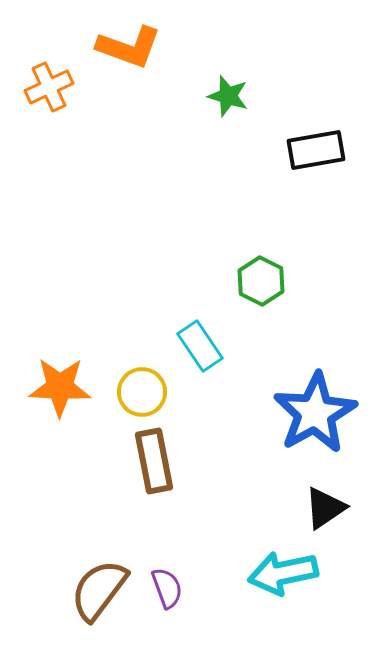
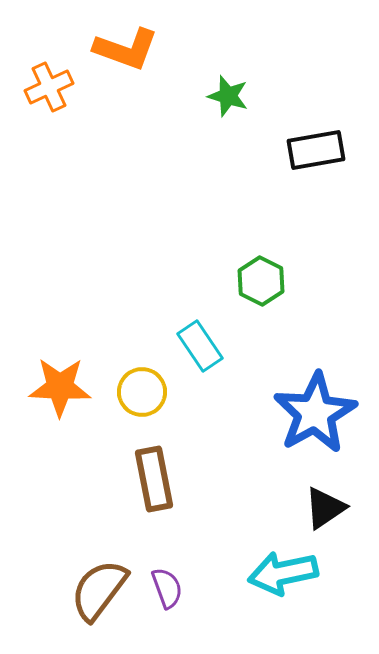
orange L-shape: moved 3 px left, 2 px down
brown rectangle: moved 18 px down
